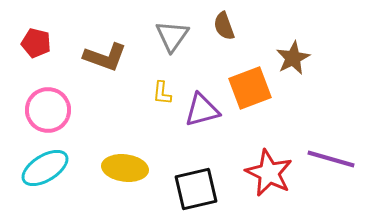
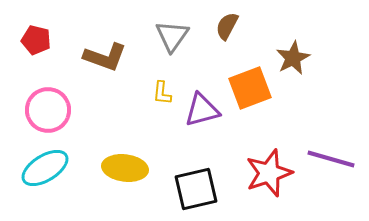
brown semicircle: moved 3 px right; rotated 48 degrees clockwise
red pentagon: moved 3 px up
red star: rotated 27 degrees clockwise
